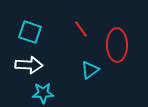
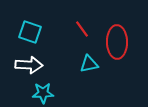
red line: moved 1 px right
red ellipse: moved 3 px up
cyan triangle: moved 1 px left, 6 px up; rotated 24 degrees clockwise
